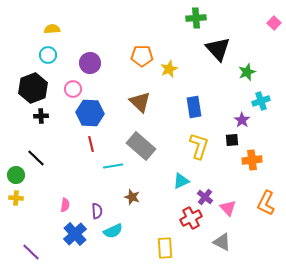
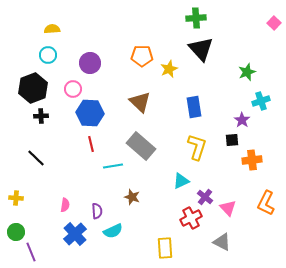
black triangle: moved 17 px left
yellow L-shape: moved 2 px left, 1 px down
green circle: moved 57 px down
purple line: rotated 24 degrees clockwise
